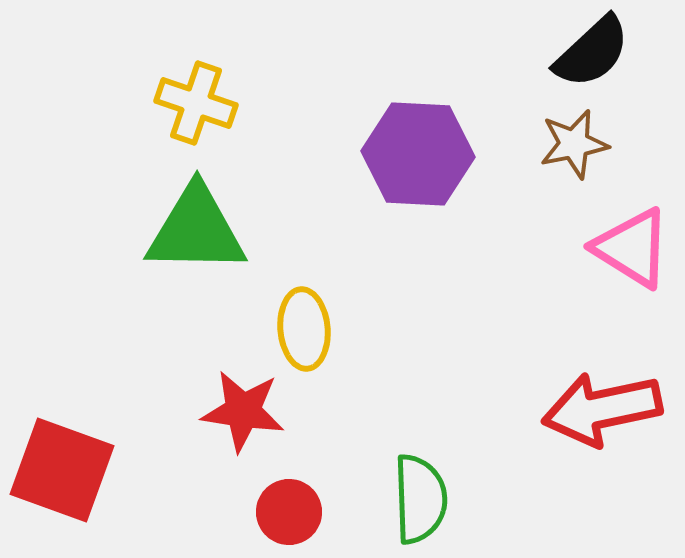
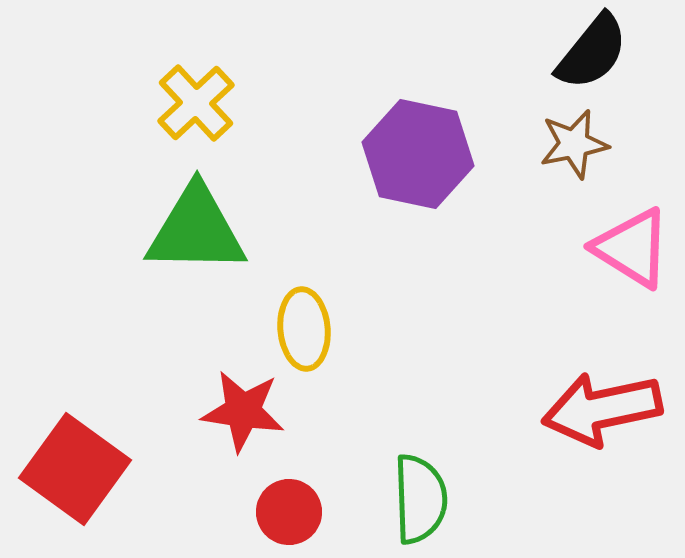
black semicircle: rotated 8 degrees counterclockwise
yellow cross: rotated 28 degrees clockwise
purple hexagon: rotated 9 degrees clockwise
red square: moved 13 px right, 1 px up; rotated 16 degrees clockwise
